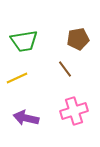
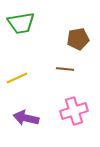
green trapezoid: moved 3 px left, 18 px up
brown line: rotated 48 degrees counterclockwise
